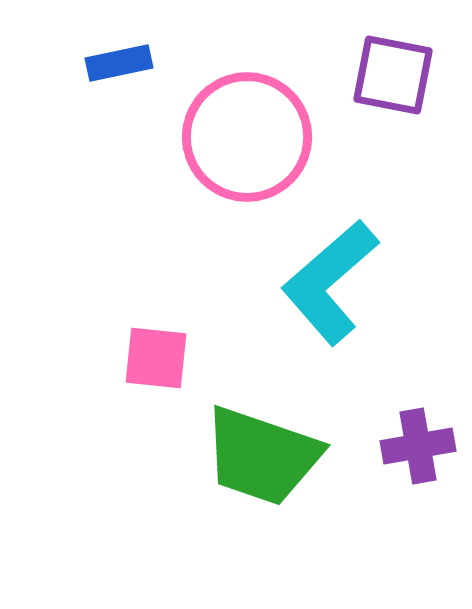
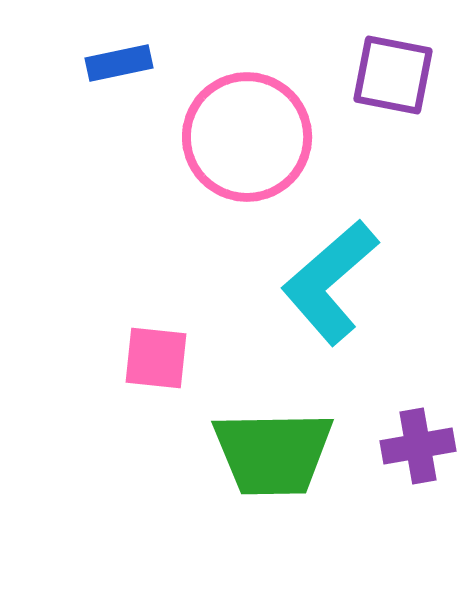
green trapezoid: moved 11 px right, 3 px up; rotated 20 degrees counterclockwise
